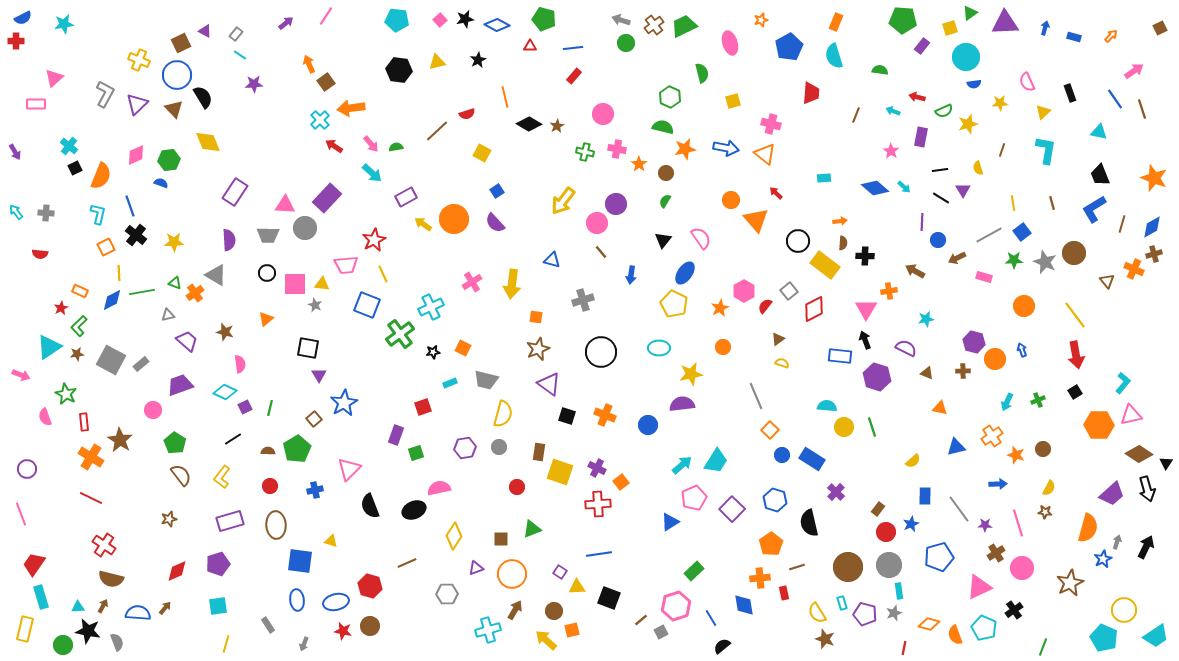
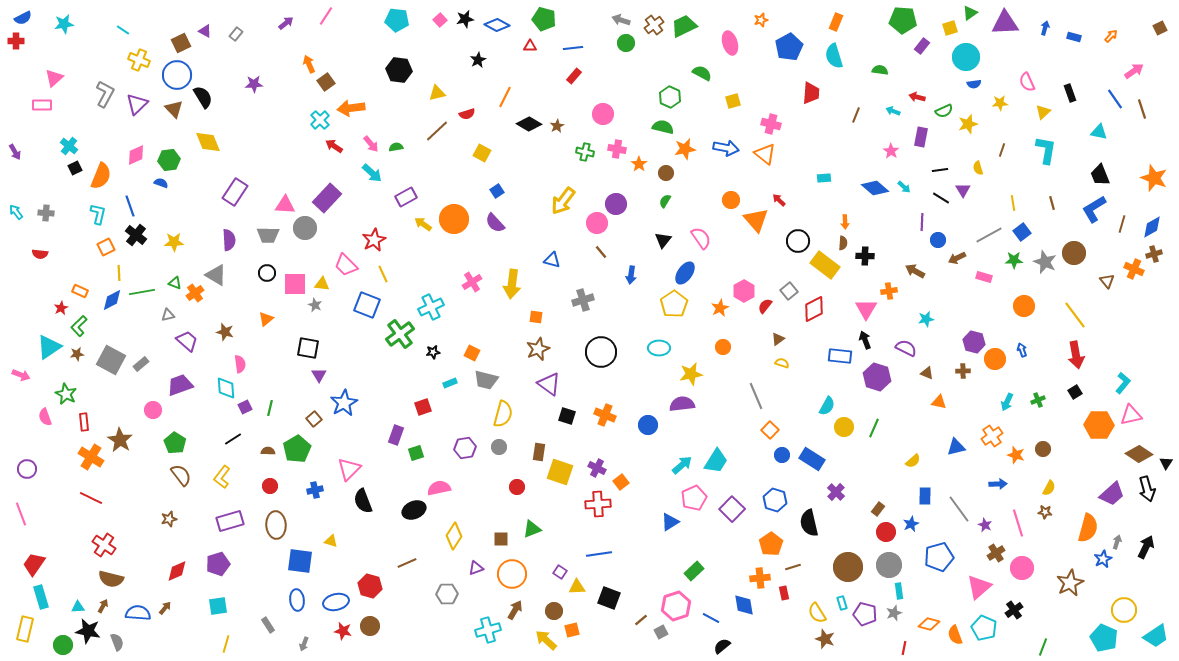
cyan line at (240, 55): moved 117 px left, 25 px up
yellow triangle at (437, 62): moved 31 px down
green semicircle at (702, 73): rotated 48 degrees counterclockwise
orange line at (505, 97): rotated 40 degrees clockwise
pink rectangle at (36, 104): moved 6 px right, 1 px down
red arrow at (776, 193): moved 3 px right, 7 px down
orange arrow at (840, 221): moved 5 px right, 1 px down; rotated 96 degrees clockwise
pink trapezoid at (346, 265): rotated 50 degrees clockwise
yellow pentagon at (674, 304): rotated 12 degrees clockwise
orange square at (463, 348): moved 9 px right, 5 px down
cyan diamond at (225, 392): moved 1 px right, 4 px up; rotated 60 degrees clockwise
cyan semicircle at (827, 406): rotated 114 degrees clockwise
orange triangle at (940, 408): moved 1 px left, 6 px up
green line at (872, 427): moved 2 px right, 1 px down; rotated 42 degrees clockwise
black semicircle at (370, 506): moved 7 px left, 5 px up
purple star at (985, 525): rotated 24 degrees clockwise
brown line at (797, 567): moved 4 px left
pink triangle at (979, 587): rotated 16 degrees counterclockwise
blue line at (711, 618): rotated 30 degrees counterclockwise
